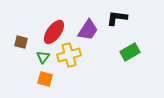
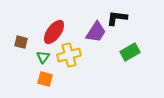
purple trapezoid: moved 8 px right, 2 px down
